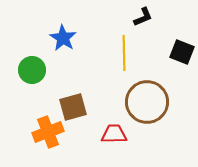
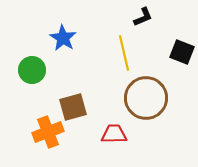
yellow line: rotated 12 degrees counterclockwise
brown circle: moved 1 px left, 4 px up
